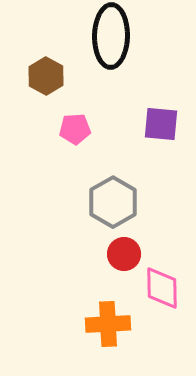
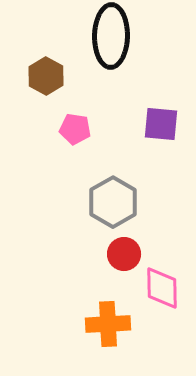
pink pentagon: rotated 12 degrees clockwise
